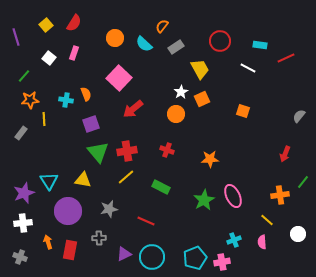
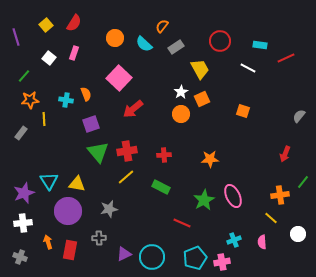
orange circle at (176, 114): moved 5 px right
red cross at (167, 150): moved 3 px left, 5 px down; rotated 24 degrees counterclockwise
yellow triangle at (83, 180): moved 6 px left, 4 px down
yellow line at (267, 220): moved 4 px right, 2 px up
red line at (146, 221): moved 36 px right, 2 px down
